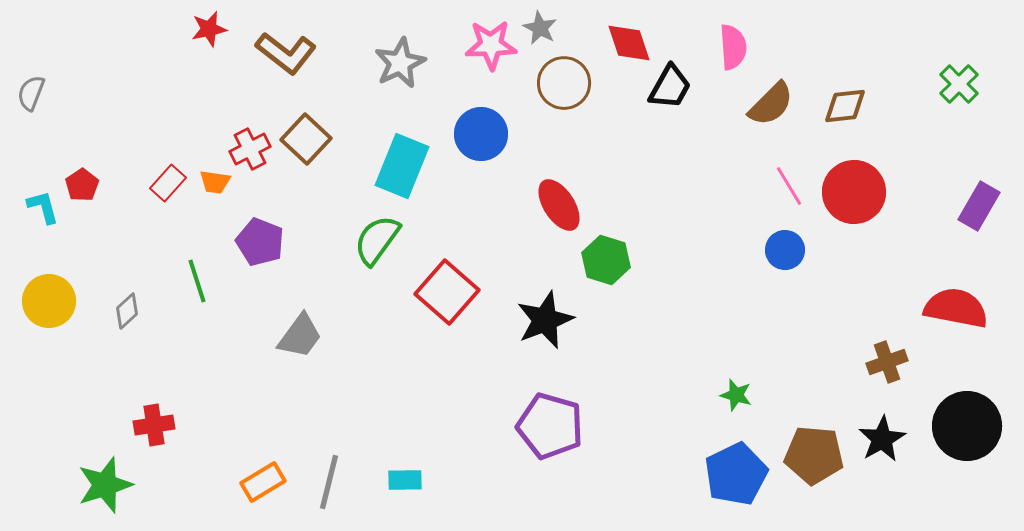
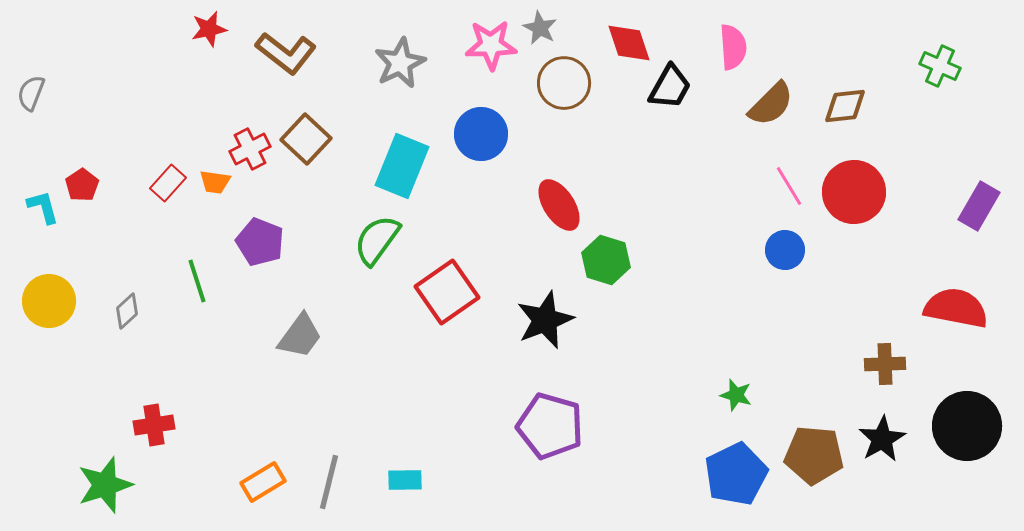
green cross at (959, 84): moved 19 px left, 18 px up; rotated 21 degrees counterclockwise
red square at (447, 292): rotated 14 degrees clockwise
brown cross at (887, 362): moved 2 px left, 2 px down; rotated 18 degrees clockwise
